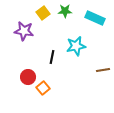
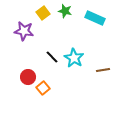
green star: rotated 16 degrees clockwise
cyan star: moved 2 px left, 12 px down; rotated 30 degrees counterclockwise
black line: rotated 56 degrees counterclockwise
